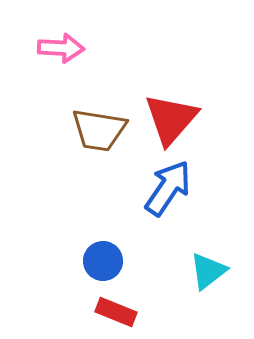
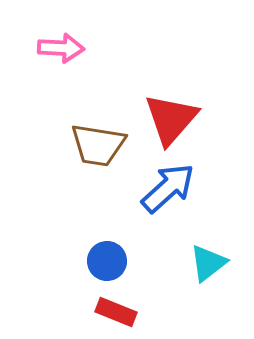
brown trapezoid: moved 1 px left, 15 px down
blue arrow: rotated 14 degrees clockwise
blue circle: moved 4 px right
cyan triangle: moved 8 px up
